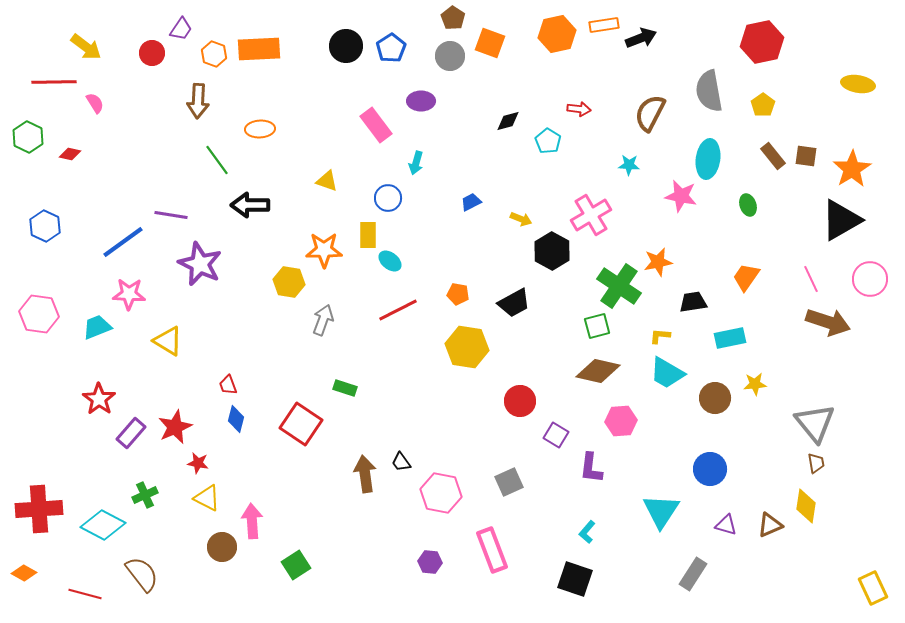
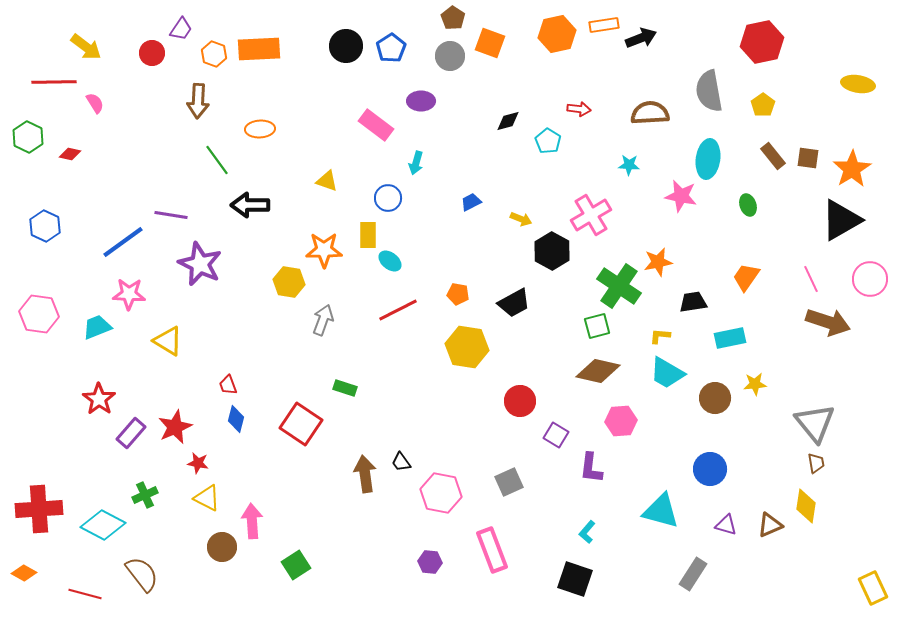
brown semicircle at (650, 113): rotated 60 degrees clockwise
pink rectangle at (376, 125): rotated 16 degrees counterclockwise
brown square at (806, 156): moved 2 px right, 2 px down
cyan triangle at (661, 511): rotated 48 degrees counterclockwise
